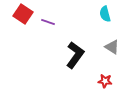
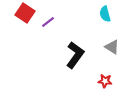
red square: moved 2 px right, 1 px up
purple line: rotated 56 degrees counterclockwise
